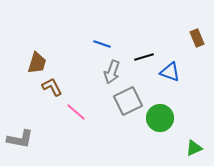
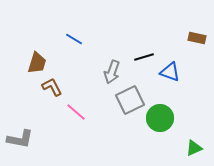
brown rectangle: rotated 54 degrees counterclockwise
blue line: moved 28 px left, 5 px up; rotated 12 degrees clockwise
gray square: moved 2 px right, 1 px up
